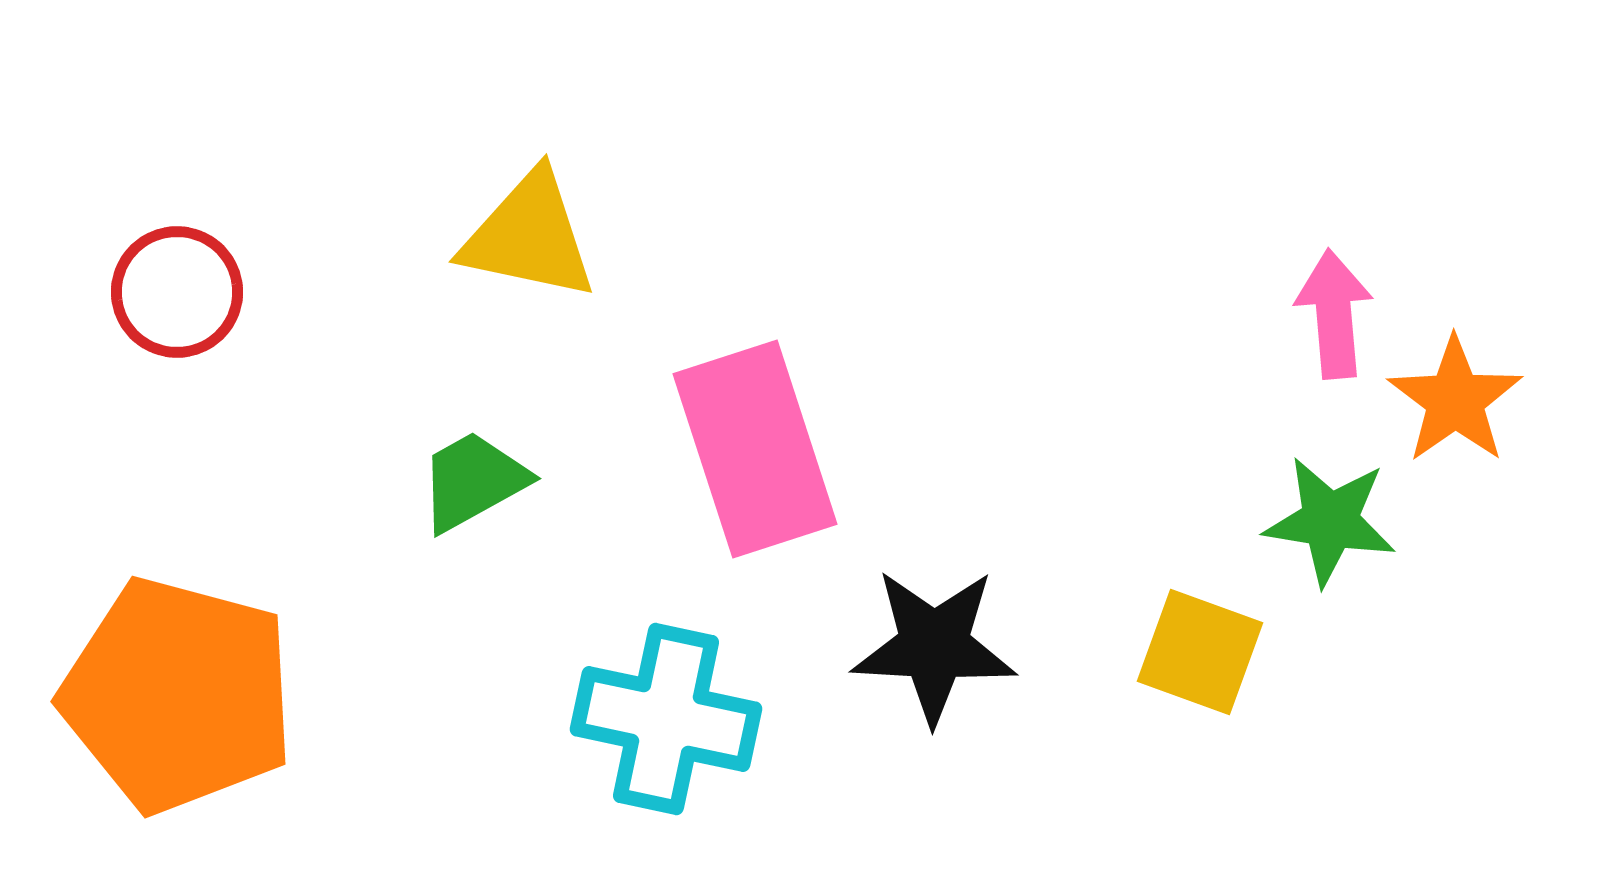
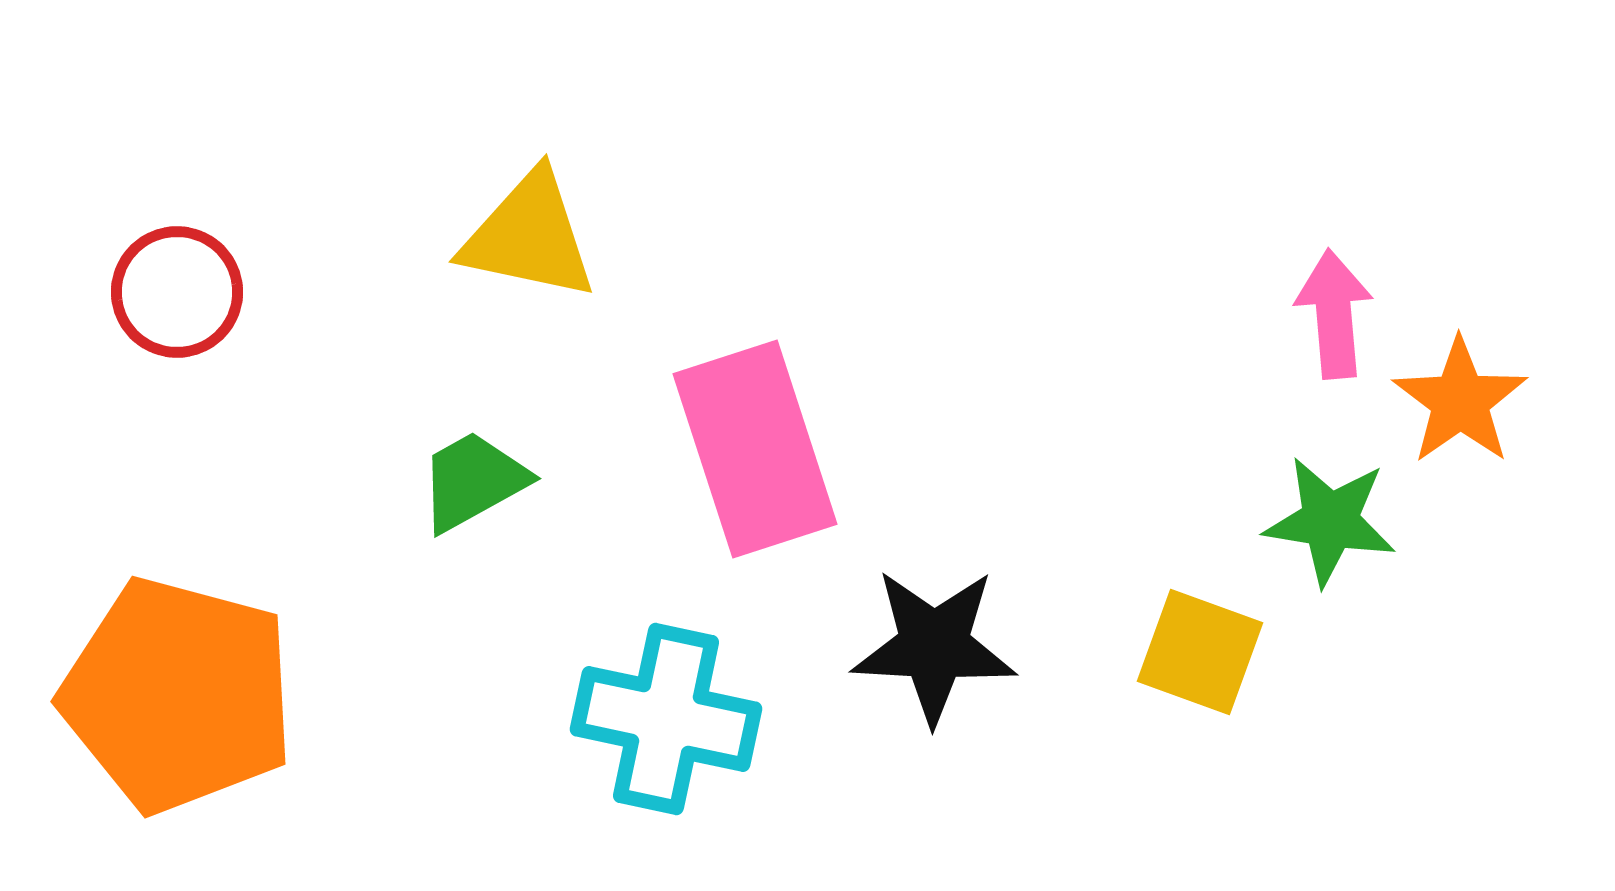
orange star: moved 5 px right, 1 px down
